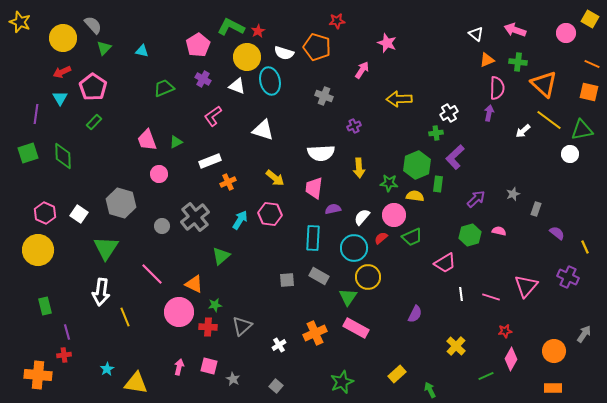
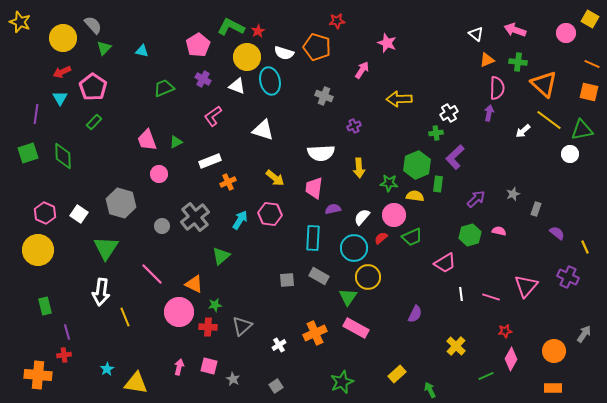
gray square at (276, 386): rotated 16 degrees clockwise
